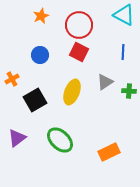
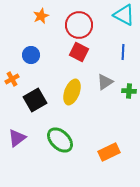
blue circle: moved 9 px left
